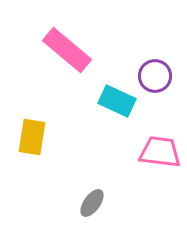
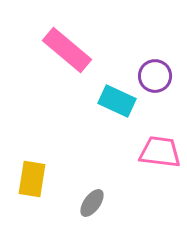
yellow rectangle: moved 42 px down
